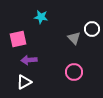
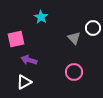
cyan star: rotated 24 degrees clockwise
white circle: moved 1 px right, 1 px up
pink square: moved 2 px left
purple arrow: rotated 21 degrees clockwise
